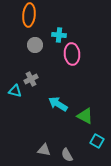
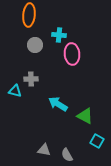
gray cross: rotated 24 degrees clockwise
